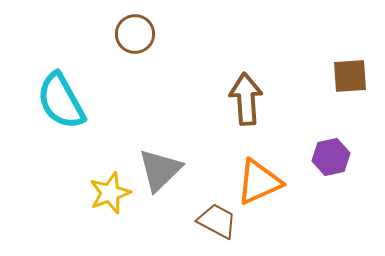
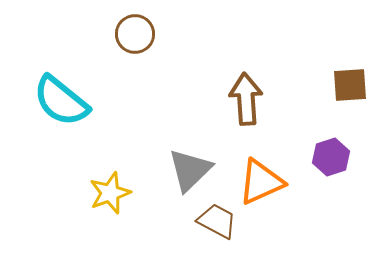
brown square: moved 9 px down
cyan semicircle: rotated 22 degrees counterclockwise
purple hexagon: rotated 6 degrees counterclockwise
gray triangle: moved 30 px right
orange triangle: moved 2 px right
